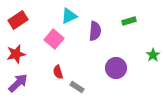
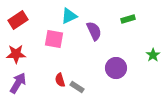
green rectangle: moved 1 px left, 2 px up
purple semicircle: moved 1 px left; rotated 30 degrees counterclockwise
pink square: rotated 30 degrees counterclockwise
red star: rotated 12 degrees clockwise
red semicircle: moved 2 px right, 8 px down
purple arrow: rotated 15 degrees counterclockwise
